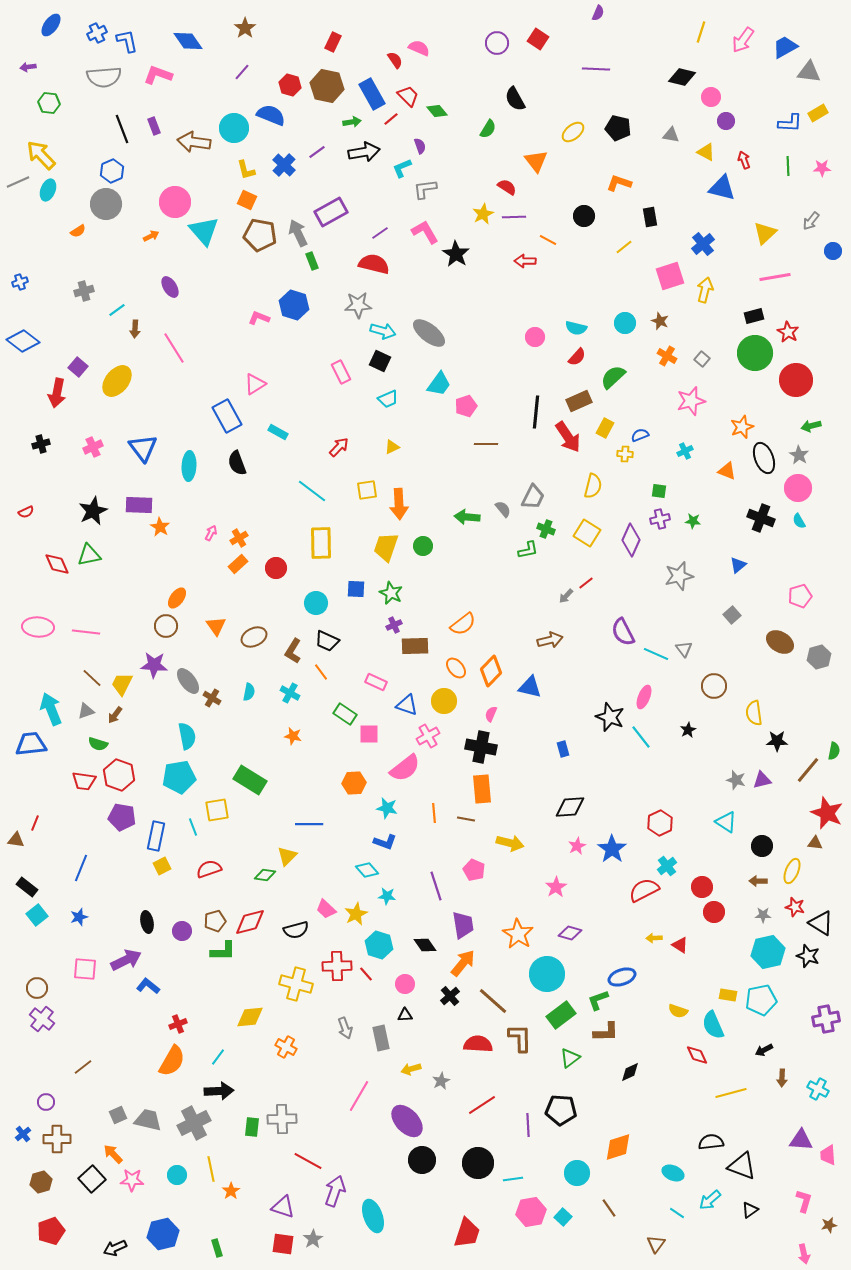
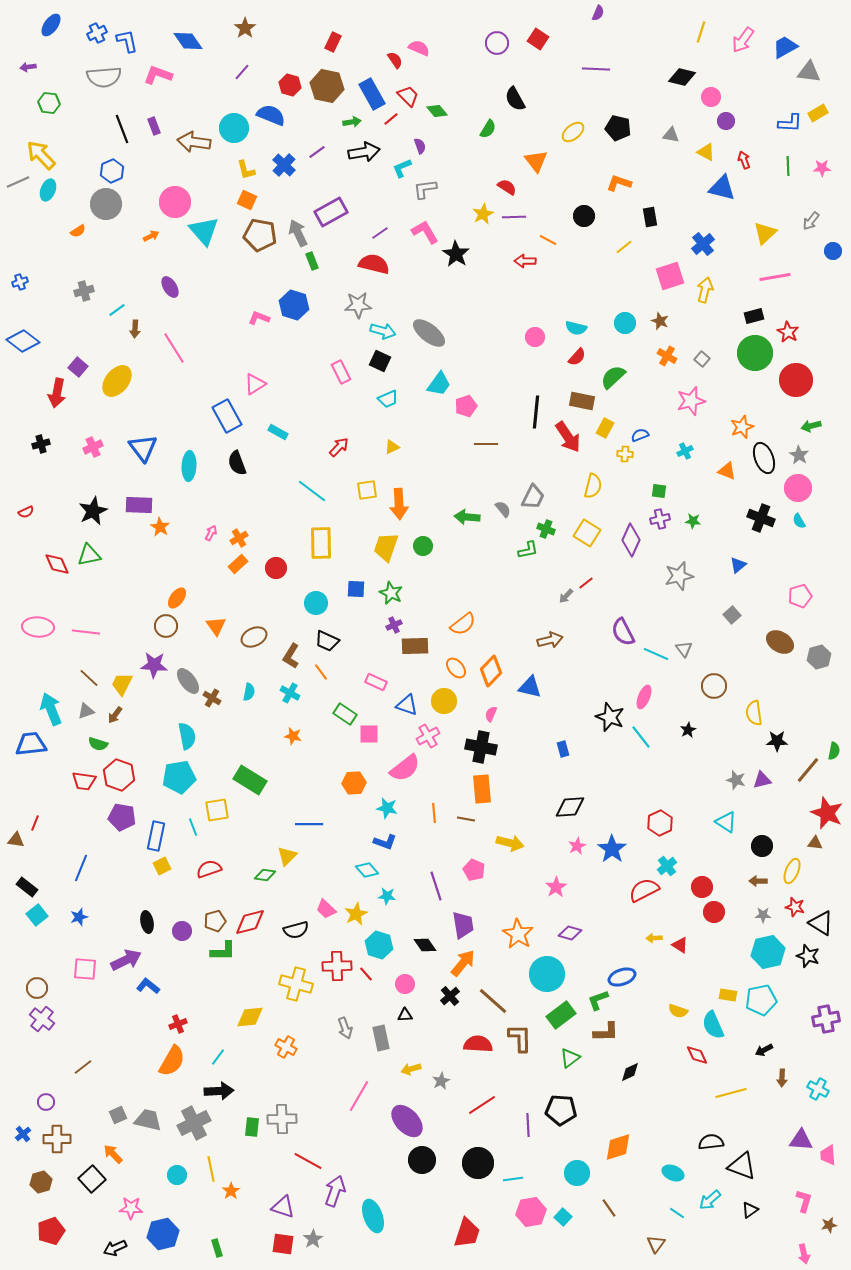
brown rectangle at (579, 401): moved 3 px right; rotated 35 degrees clockwise
brown L-shape at (293, 651): moved 2 px left, 5 px down
brown line at (92, 678): moved 3 px left
pink star at (132, 1180): moved 1 px left, 28 px down
